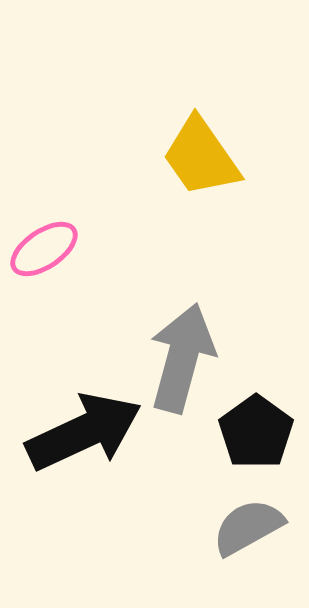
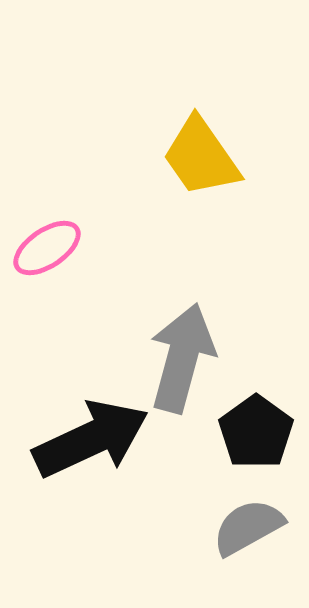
pink ellipse: moved 3 px right, 1 px up
black arrow: moved 7 px right, 7 px down
